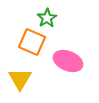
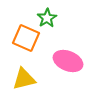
orange square: moved 6 px left, 4 px up
yellow triangle: moved 4 px right; rotated 45 degrees clockwise
